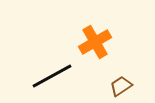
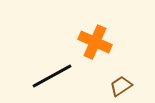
orange cross: rotated 36 degrees counterclockwise
